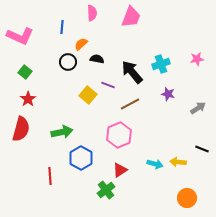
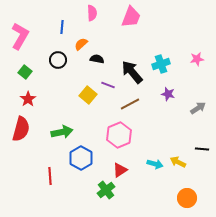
pink L-shape: rotated 84 degrees counterclockwise
black circle: moved 10 px left, 2 px up
black line: rotated 16 degrees counterclockwise
yellow arrow: rotated 21 degrees clockwise
